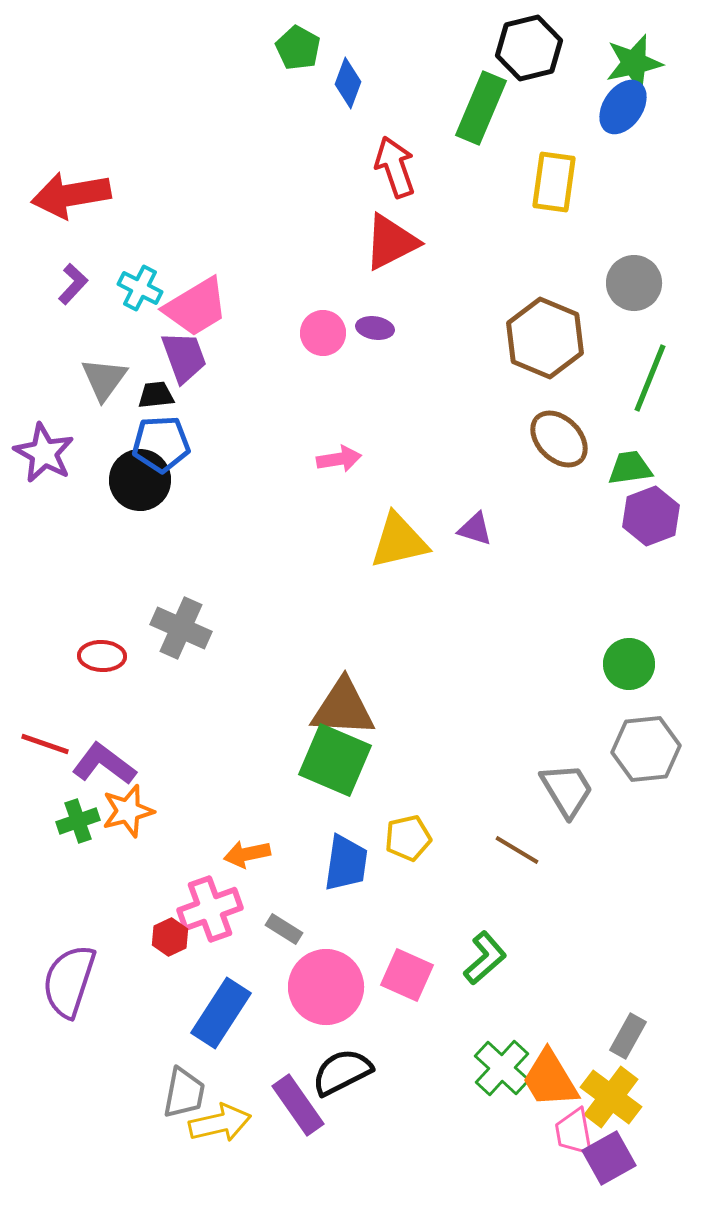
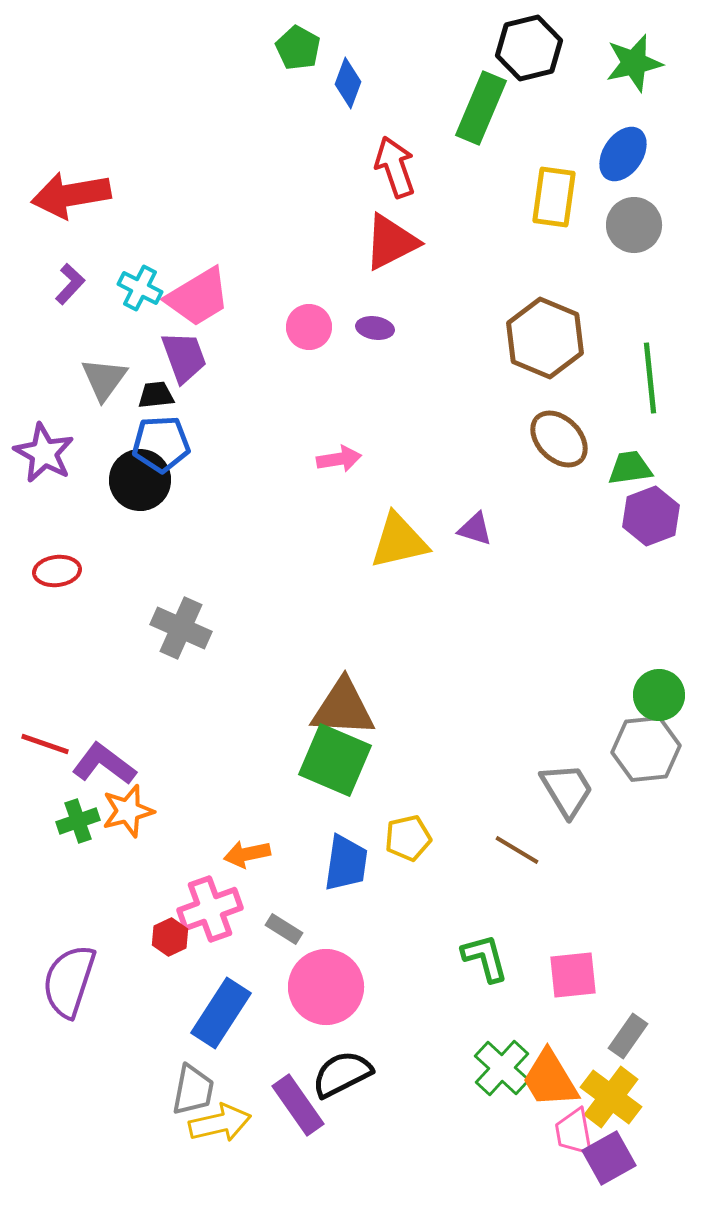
blue ellipse at (623, 107): moved 47 px down
yellow rectangle at (554, 182): moved 15 px down
gray circle at (634, 283): moved 58 px up
purple L-shape at (73, 284): moved 3 px left
pink trapezoid at (196, 307): moved 2 px right, 10 px up
pink circle at (323, 333): moved 14 px left, 6 px up
green line at (650, 378): rotated 28 degrees counterclockwise
red ellipse at (102, 656): moved 45 px left, 85 px up; rotated 9 degrees counterclockwise
green circle at (629, 664): moved 30 px right, 31 px down
green L-shape at (485, 958): rotated 64 degrees counterclockwise
pink square at (407, 975): moved 166 px right; rotated 30 degrees counterclockwise
gray rectangle at (628, 1036): rotated 6 degrees clockwise
black semicircle at (342, 1072): moved 2 px down
gray trapezoid at (184, 1093): moved 9 px right, 3 px up
